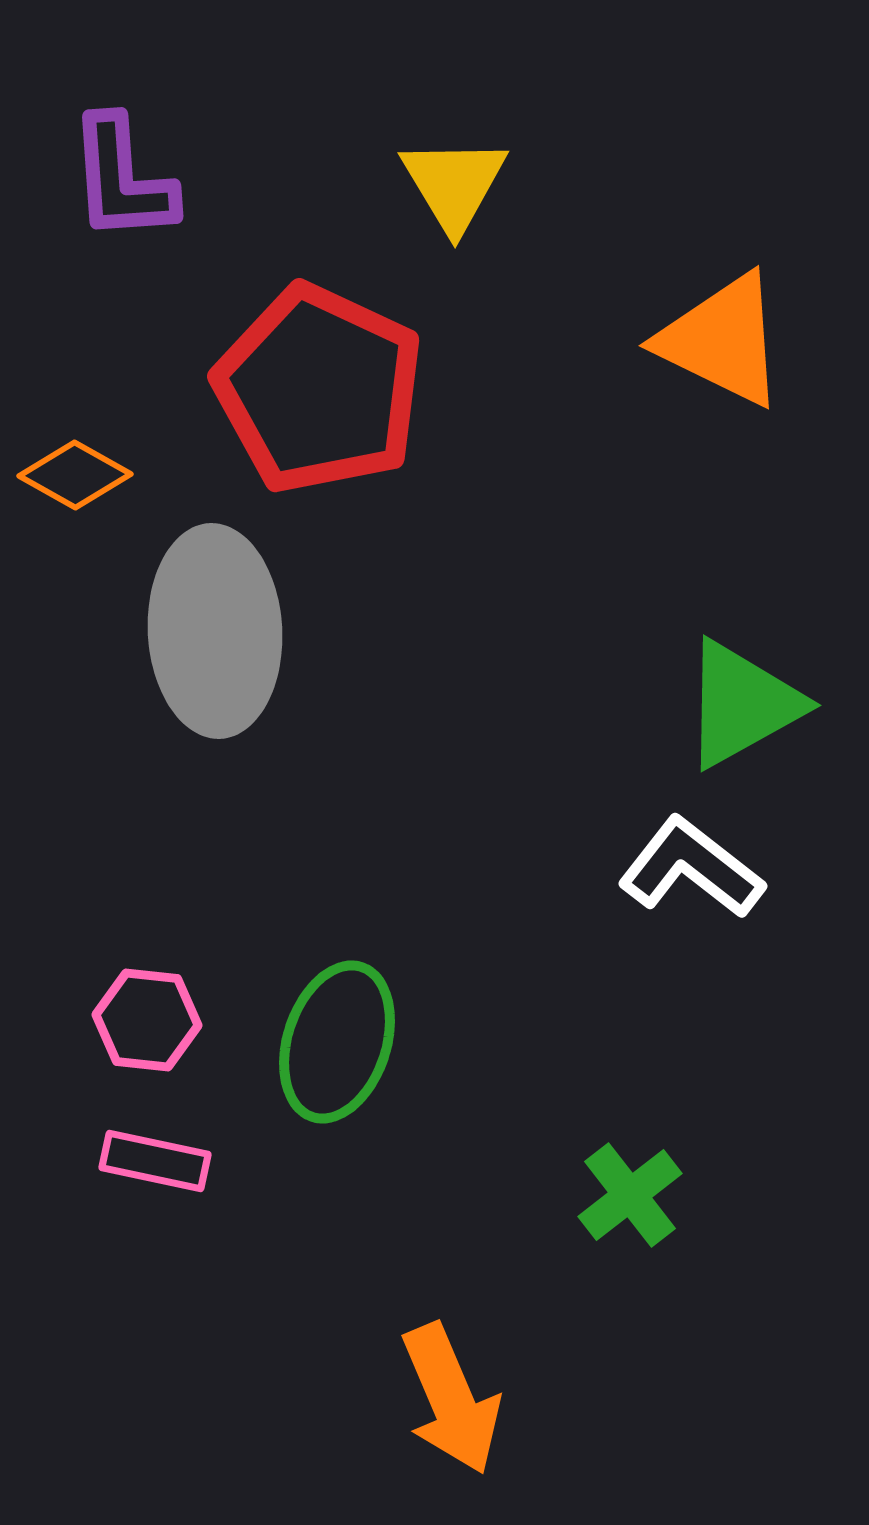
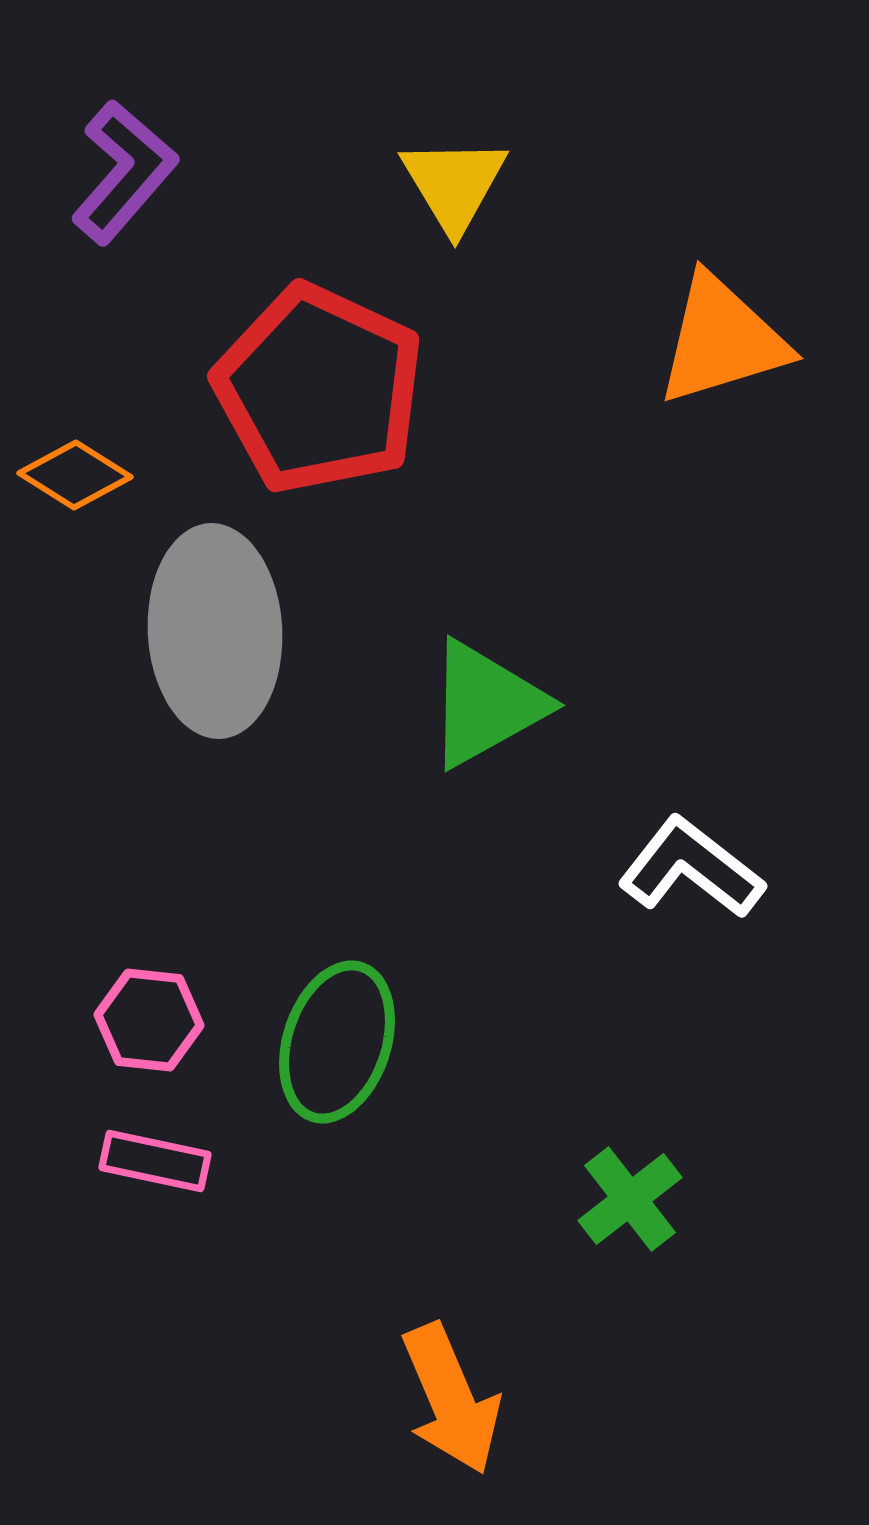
purple L-shape: moved 2 px right, 7 px up; rotated 135 degrees counterclockwise
orange triangle: rotated 43 degrees counterclockwise
orange diamond: rotated 3 degrees clockwise
green triangle: moved 256 px left
pink hexagon: moved 2 px right
green cross: moved 4 px down
